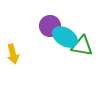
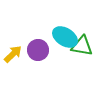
purple circle: moved 12 px left, 24 px down
yellow arrow: rotated 120 degrees counterclockwise
